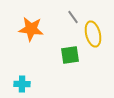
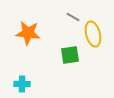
gray line: rotated 24 degrees counterclockwise
orange star: moved 3 px left, 4 px down
